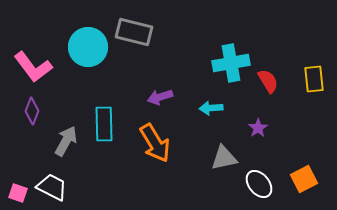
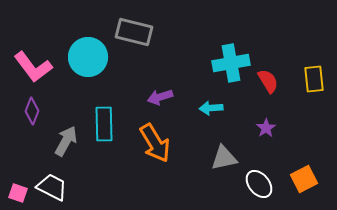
cyan circle: moved 10 px down
purple star: moved 8 px right
